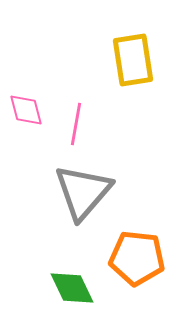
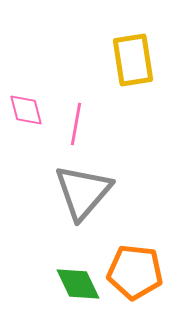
orange pentagon: moved 2 px left, 14 px down
green diamond: moved 6 px right, 4 px up
